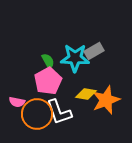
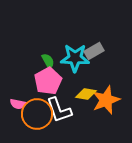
pink semicircle: moved 1 px right, 2 px down
white L-shape: moved 2 px up
